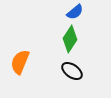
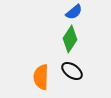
blue semicircle: moved 1 px left
orange semicircle: moved 21 px right, 15 px down; rotated 20 degrees counterclockwise
